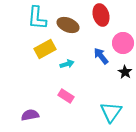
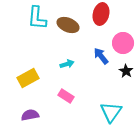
red ellipse: moved 1 px up; rotated 30 degrees clockwise
yellow rectangle: moved 17 px left, 29 px down
black star: moved 1 px right, 1 px up
